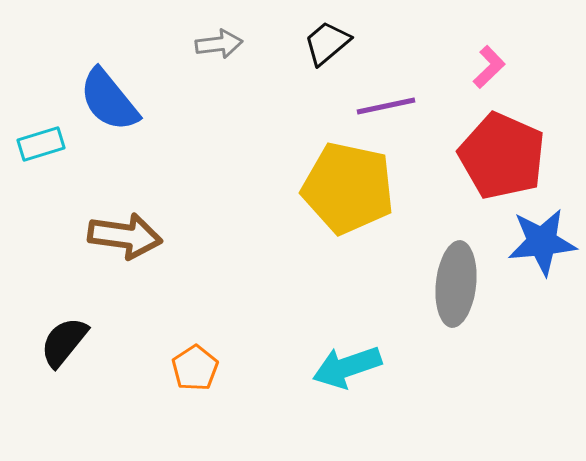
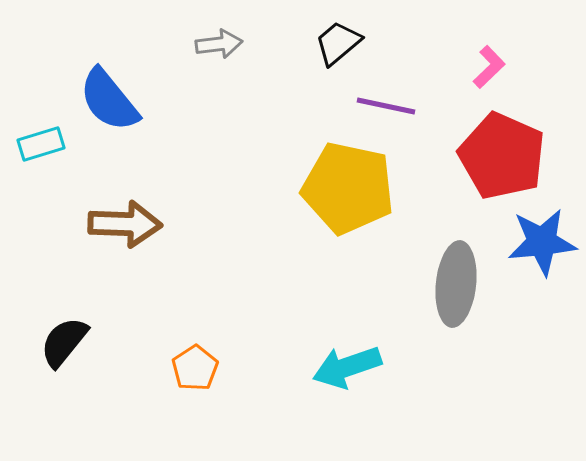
black trapezoid: moved 11 px right
purple line: rotated 24 degrees clockwise
brown arrow: moved 12 px up; rotated 6 degrees counterclockwise
